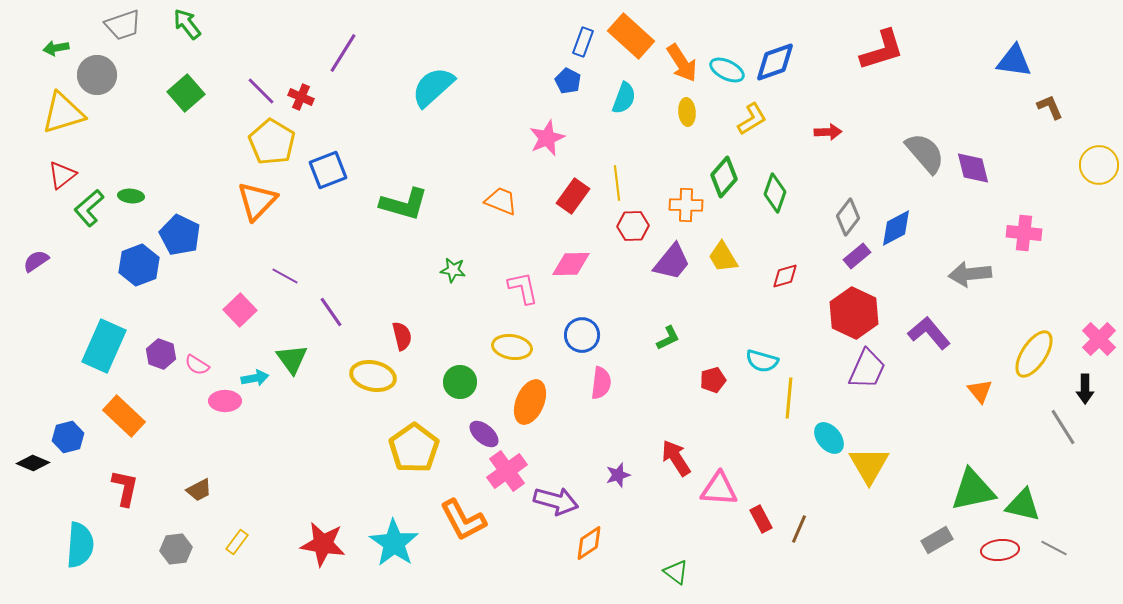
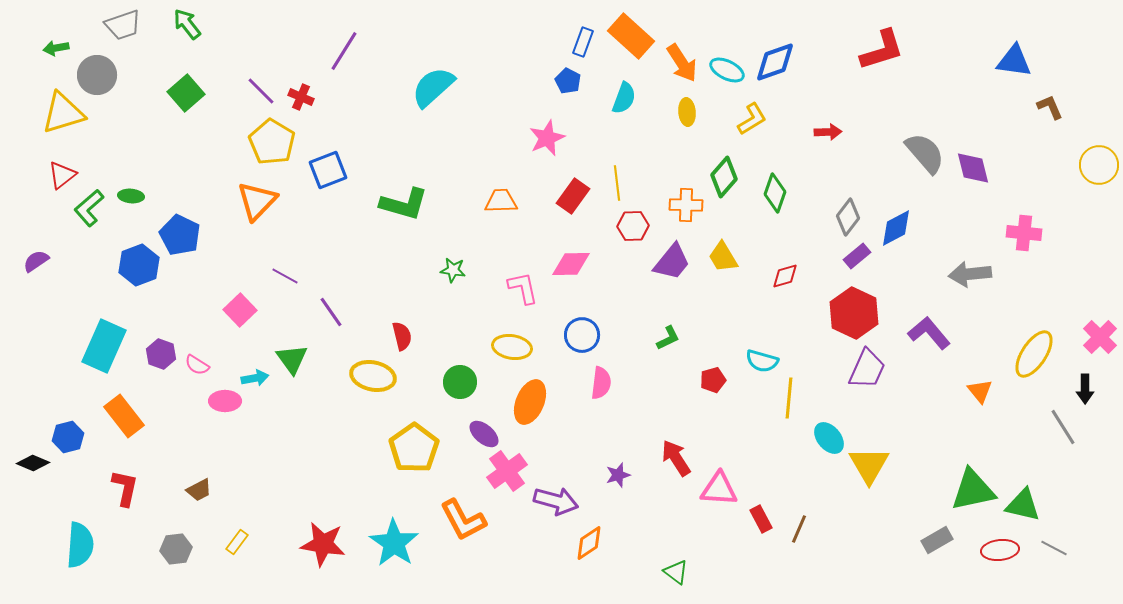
purple line at (343, 53): moved 1 px right, 2 px up
orange trapezoid at (501, 201): rotated 24 degrees counterclockwise
pink cross at (1099, 339): moved 1 px right, 2 px up
orange rectangle at (124, 416): rotated 9 degrees clockwise
